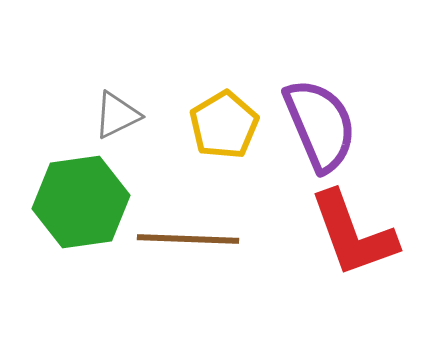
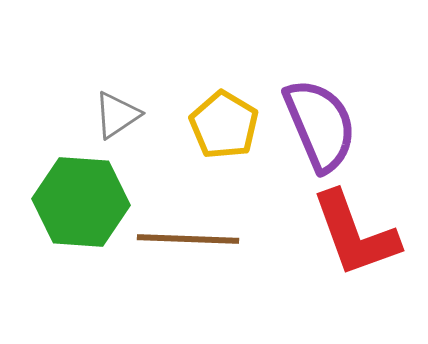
gray triangle: rotated 8 degrees counterclockwise
yellow pentagon: rotated 10 degrees counterclockwise
green hexagon: rotated 12 degrees clockwise
red L-shape: moved 2 px right
